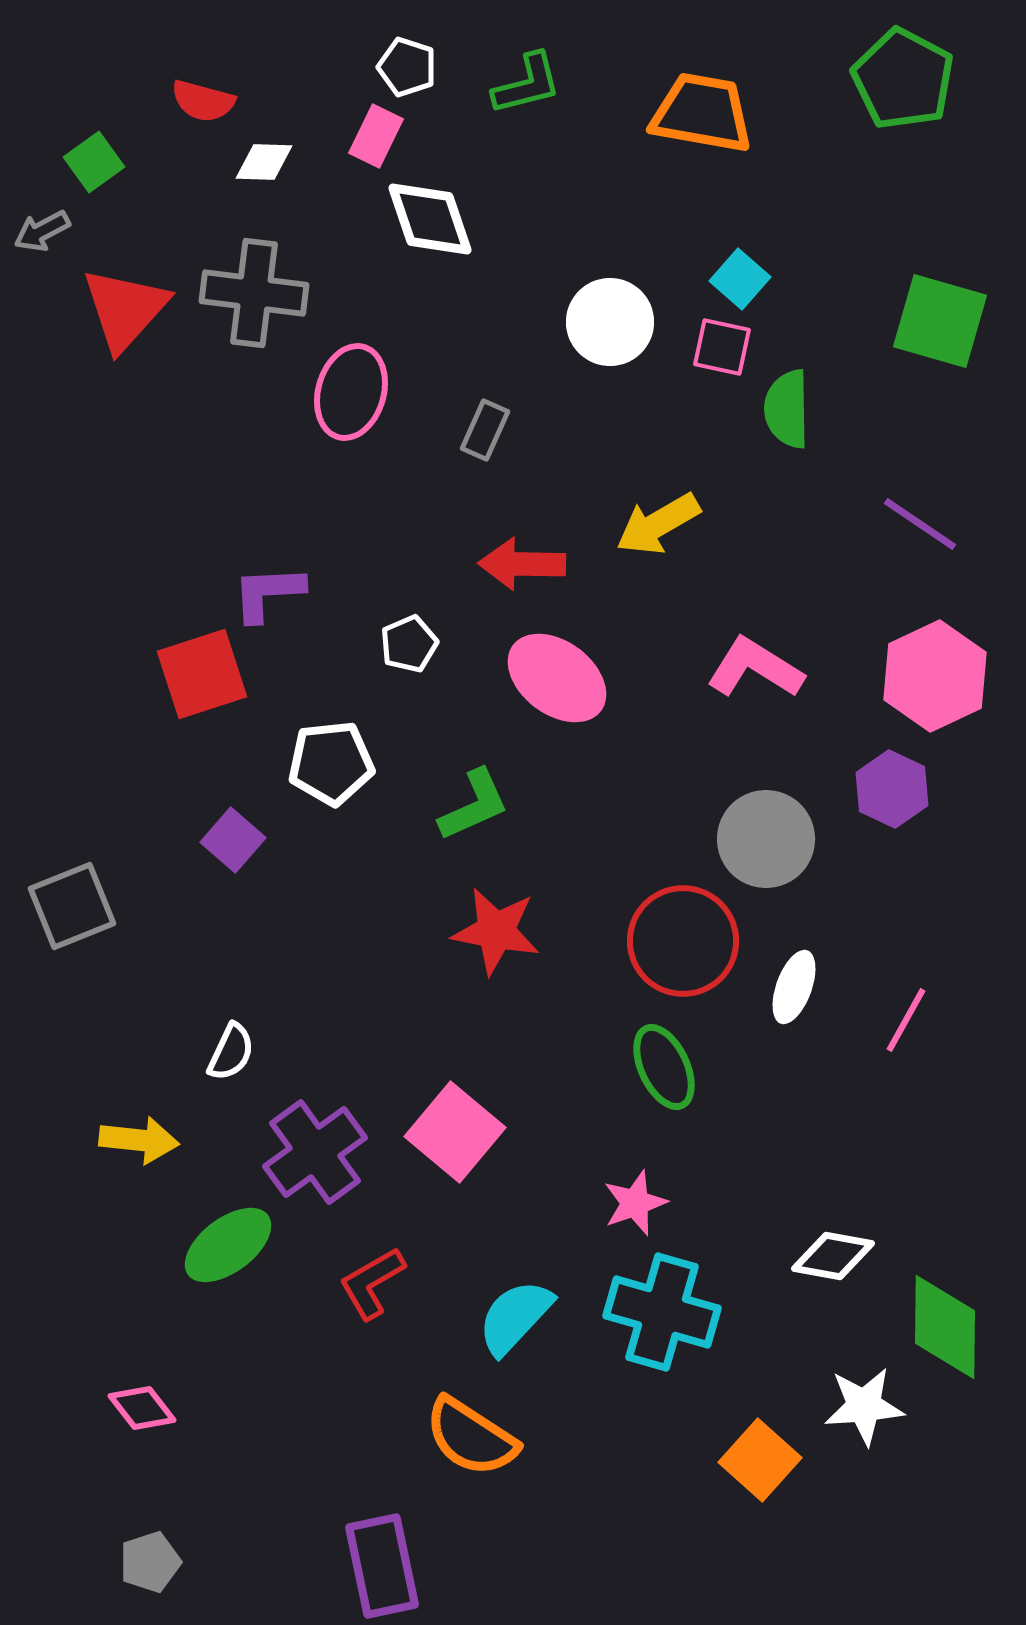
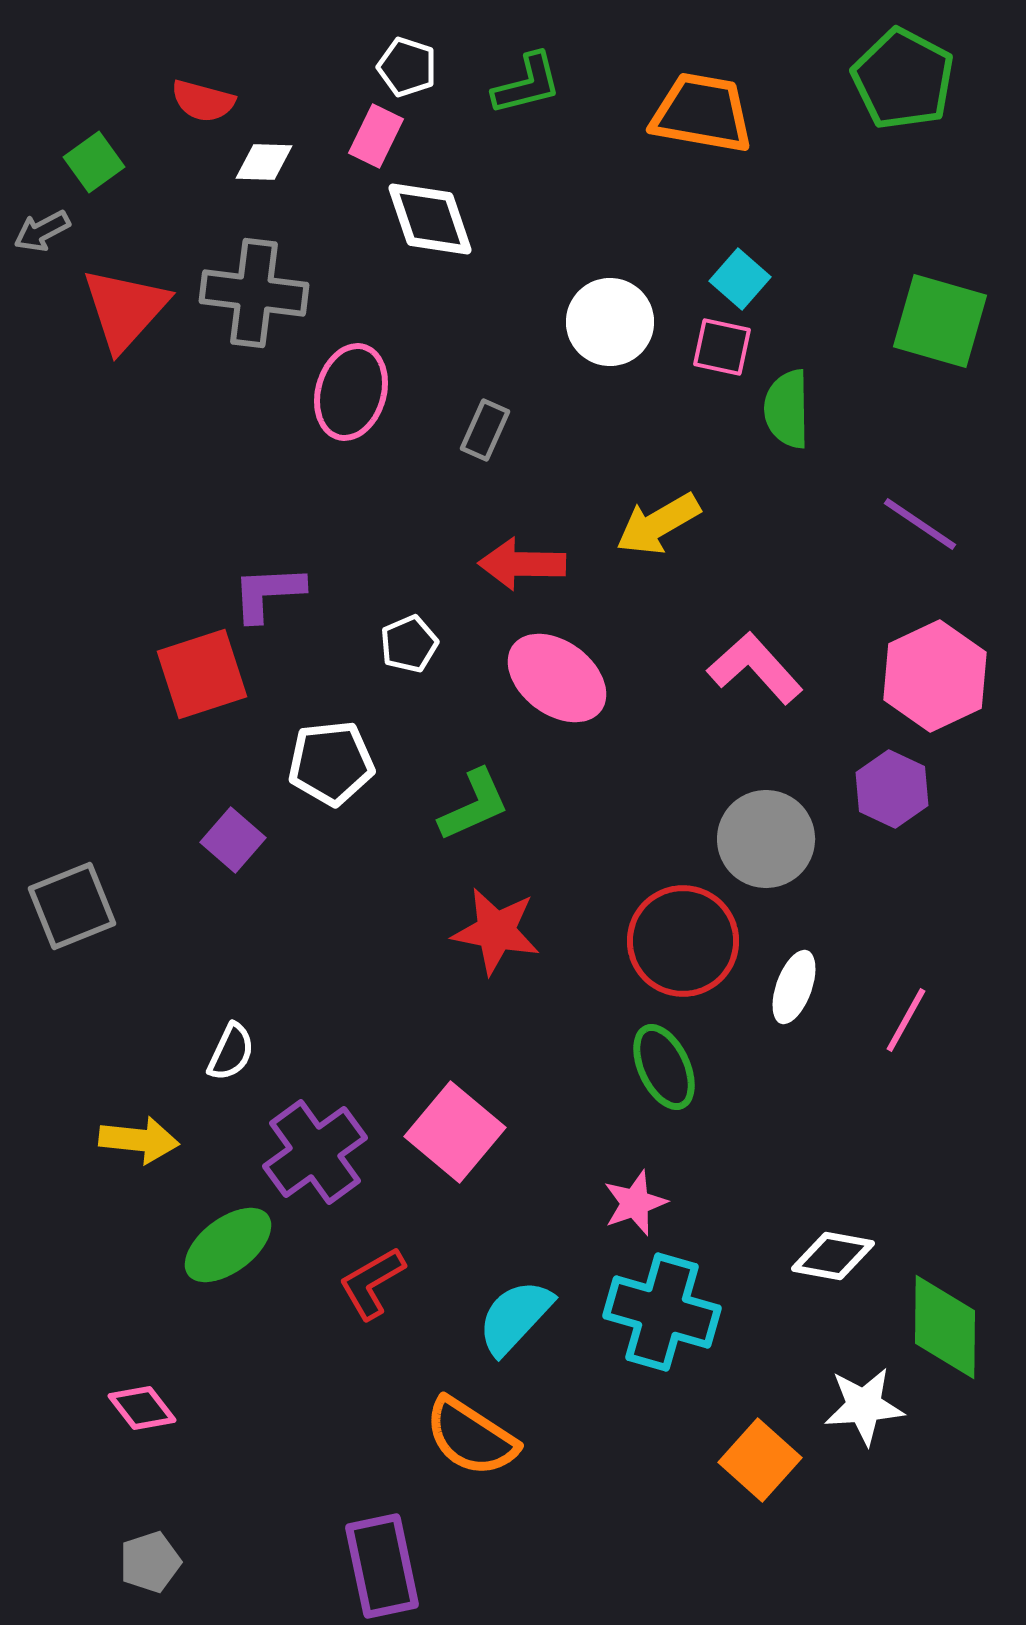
pink L-shape at (755, 668): rotated 16 degrees clockwise
